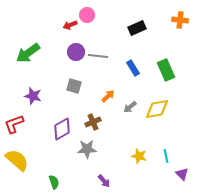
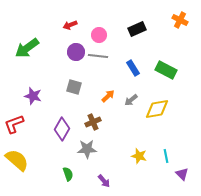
pink circle: moved 12 px right, 20 px down
orange cross: rotated 21 degrees clockwise
black rectangle: moved 1 px down
green arrow: moved 1 px left, 5 px up
green rectangle: rotated 40 degrees counterclockwise
gray square: moved 1 px down
gray arrow: moved 1 px right, 7 px up
purple diamond: rotated 30 degrees counterclockwise
green semicircle: moved 14 px right, 8 px up
